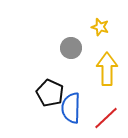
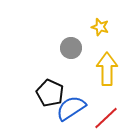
blue semicircle: rotated 56 degrees clockwise
